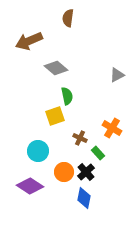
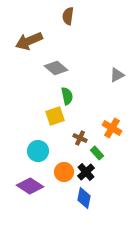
brown semicircle: moved 2 px up
green rectangle: moved 1 px left
